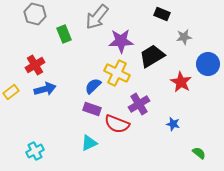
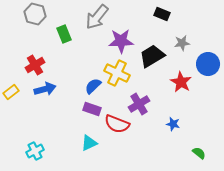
gray star: moved 2 px left, 6 px down
